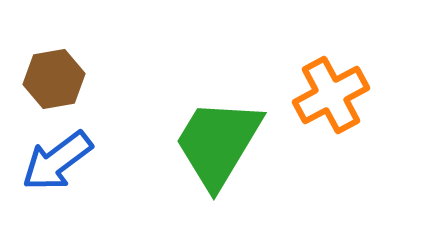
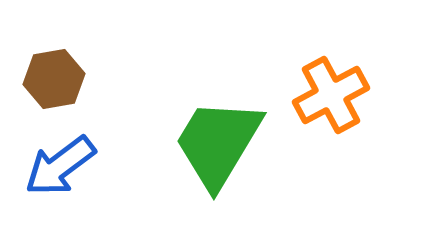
blue arrow: moved 3 px right, 5 px down
